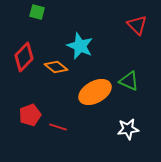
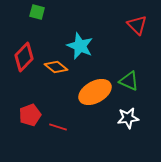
white star: moved 11 px up
